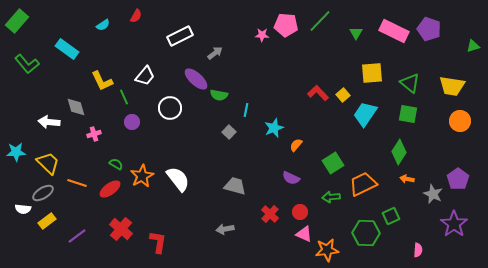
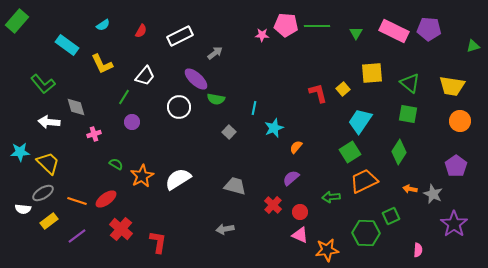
red semicircle at (136, 16): moved 5 px right, 15 px down
green line at (320, 21): moved 3 px left, 5 px down; rotated 45 degrees clockwise
purple pentagon at (429, 29): rotated 15 degrees counterclockwise
cyan rectangle at (67, 49): moved 4 px up
green L-shape at (27, 64): moved 16 px right, 20 px down
yellow L-shape at (102, 81): moved 17 px up
red L-shape at (318, 93): rotated 30 degrees clockwise
green semicircle at (219, 95): moved 3 px left, 4 px down
yellow square at (343, 95): moved 6 px up
green line at (124, 97): rotated 56 degrees clockwise
white circle at (170, 108): moved 9 px right, 1 px up
cyan line at (246, 110): moved 8 px right, 2 px up
cyan trapezoid at (365, 114): moved 5 px left, 7 px down
orange semicircle at (296, 145): moved 2 px down
cyan star at (16, 152): moved 4 px right
green square at (333, 163): moved 17 px right, 11 px up
purple semicircle at (291, 178): rotated 114 degrees clockwise
white semicircle at (178, 179): rotated 84 degrees counterclockwise
orange arrow at (407, 179): moved 3 px right, 10 px down
purple pentagon at (458, 179): moved 2 px left, 13 px up
orange line at (77, 183): moved 18 px down
orange trapezoid at (363, 184): moved 1 px right, 3 px up
red ellipse at (110, 189): moved 4 px left, 10 px down
red cross at (270, 214): moved 3 px right, 9 px up
yellow rectangle at (47, 221): moved 2 px right
pink triangle at (304, 234): moved 4 px left, 1 px down
